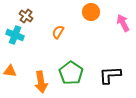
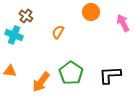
cyan cross: moved 1 px left
orange arrow: rotated 45 degrees clockwise
